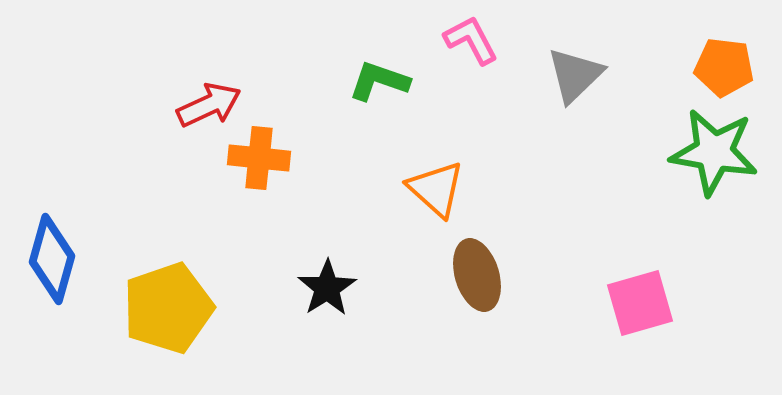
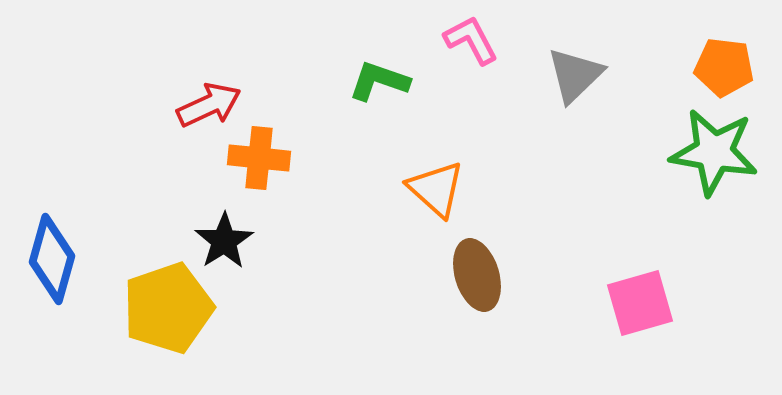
black star: moved 103 px left, 47 px up
